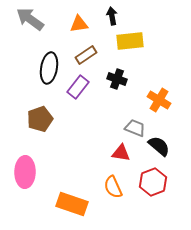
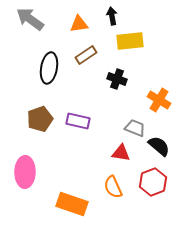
purple rectangle: moved 34 px down; rotated 65 degrees clockwise
